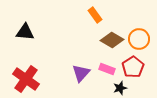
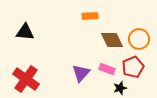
orange rectangle: moved 5 px left, 1 px down; rotated 56 degrees counterclockwise
brown diamond: rotated 35 degrees clockwise
red pentagon: rotated 10 degrees clockwise
